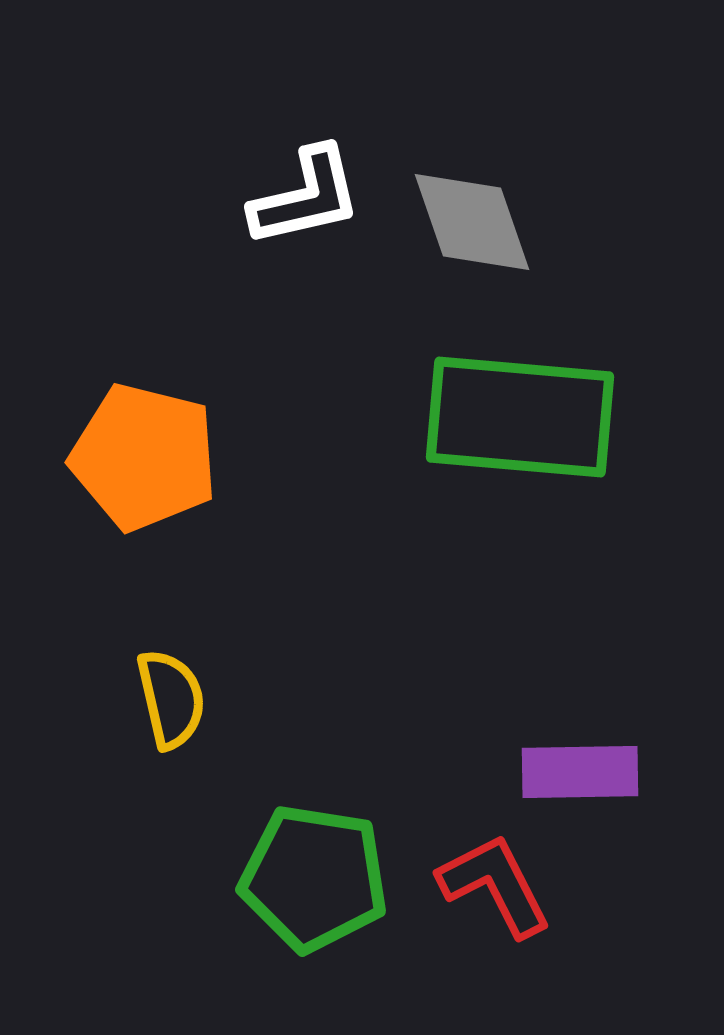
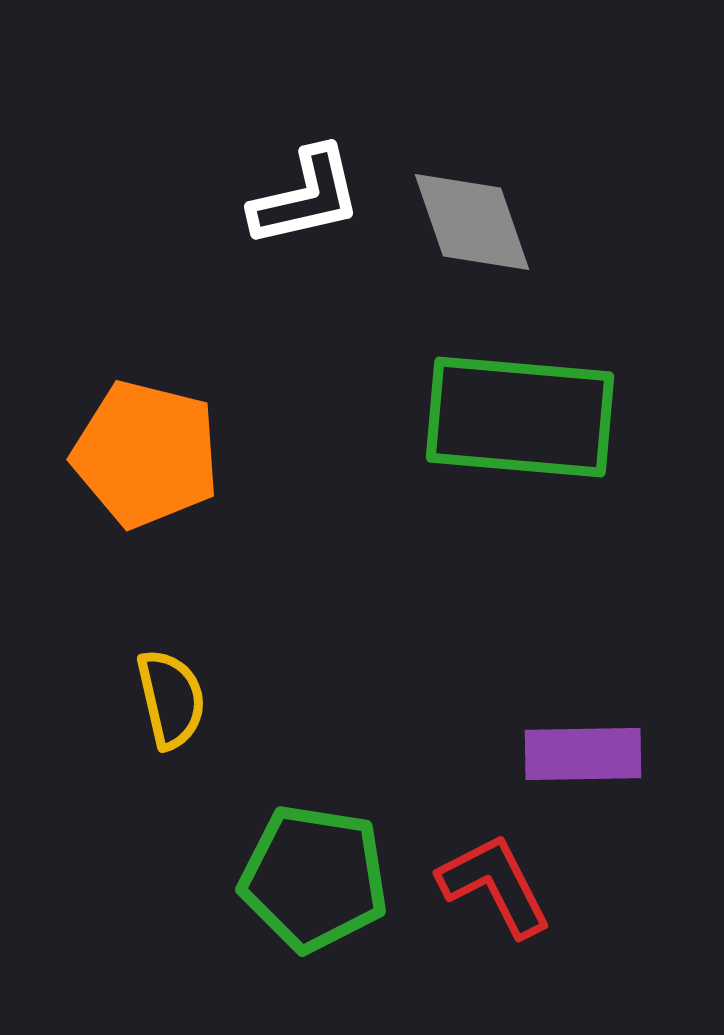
orange pentagon: moved 2 px right, 3 px up
purple rectangle: moved 3 px right, 18 px up
